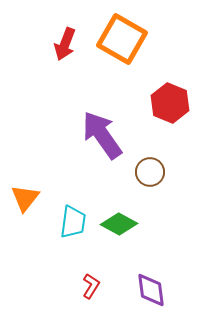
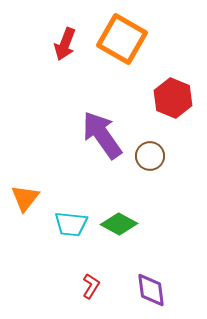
red hexagon: moved 3 px right, 5 px up
brown circle: moved 16 px up
cyan trapezoid: moved 2 px left, 2 px down; rotated 88 degrees clockwise
